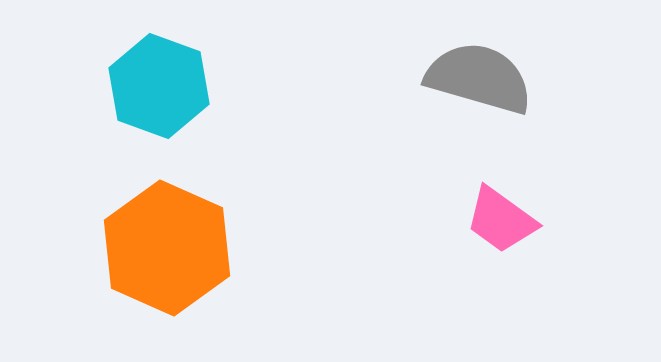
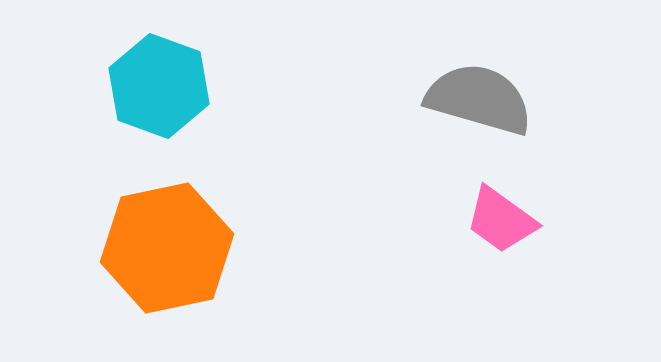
gray semicircle: moved 21 px down
orange hexagon: rotated 24 degrees clockwise
